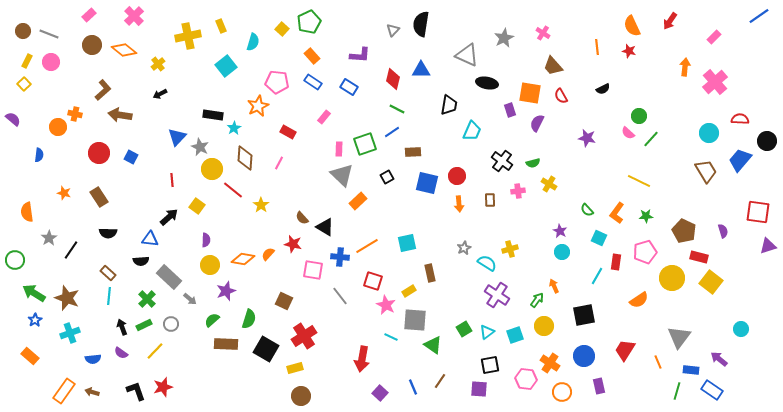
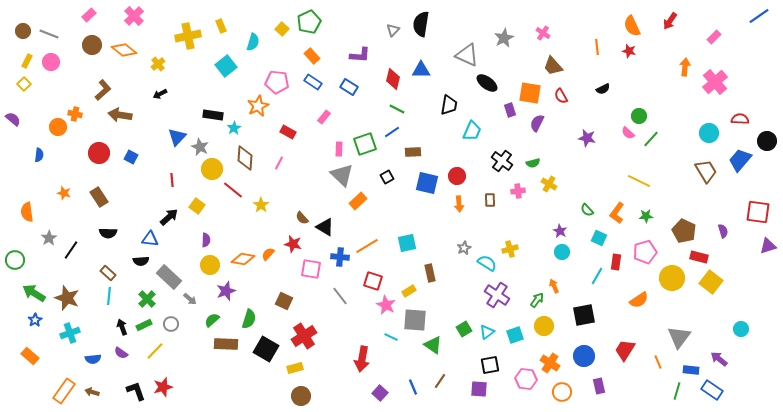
black ellipse at (487, 83): rotated 25 degrees clockwise
pink square at (313, 270): moved 2 px left, 1 px up
